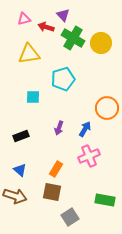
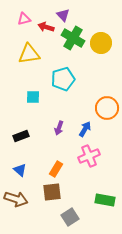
brown square: rotated 18 degrees counterclockwise
brown arrow: moved 1 px right, 3 px down
